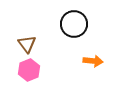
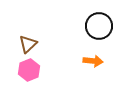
black circle: moved 25 px right, 2 px down
brown triangle: moved 1 px right; rotated 24 degrees clockwise
